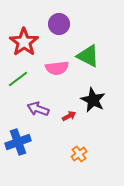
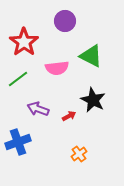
purple circle: moved 6 px right, 3 px up
green triangle: moved 3 px right
